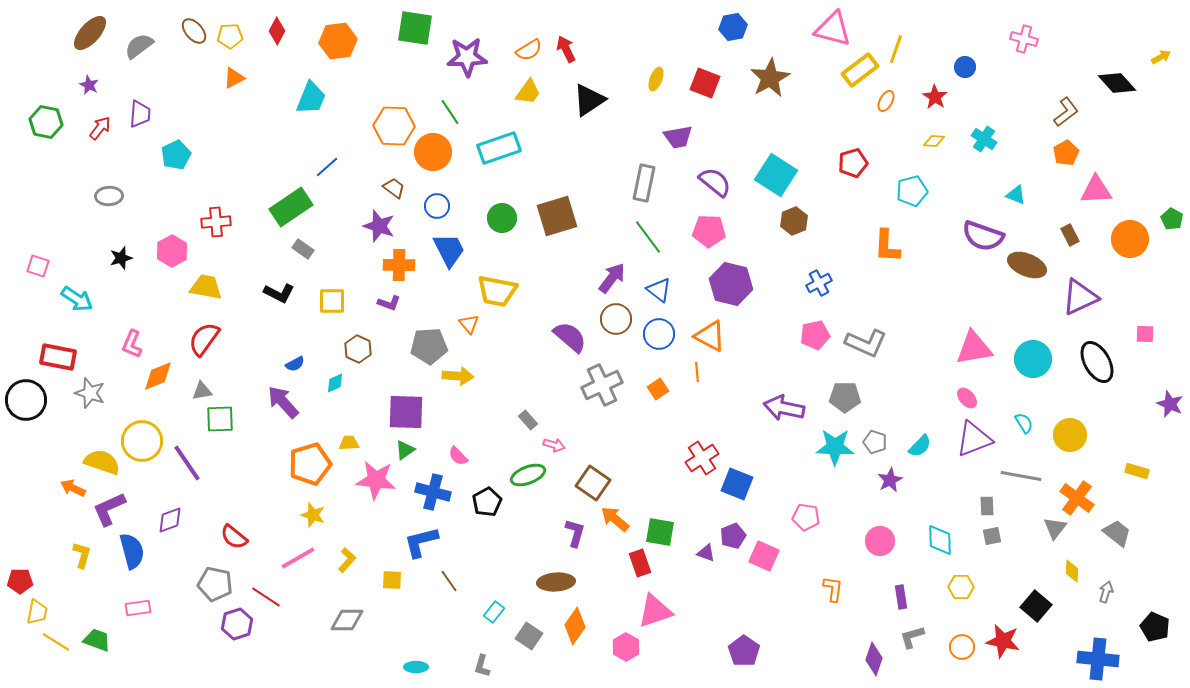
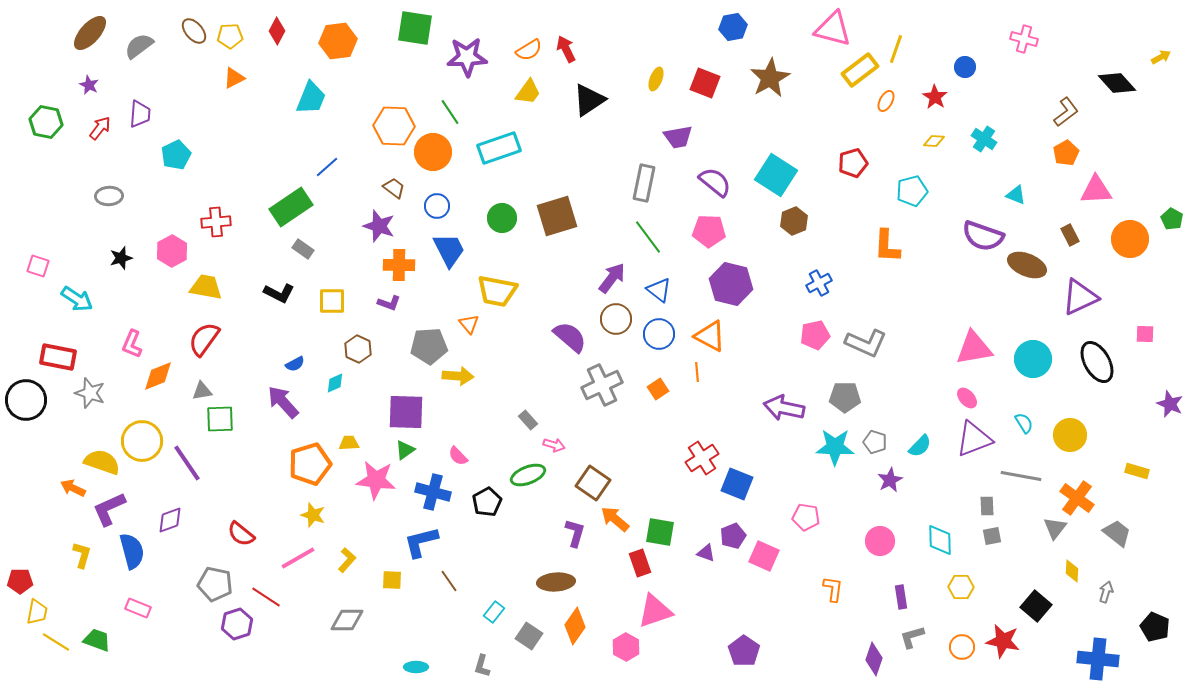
red semicircle at (234, 537): moved 7 px right, 3 px up
pink rectangle at (138, 608): rotated 30 degrees clockwise
